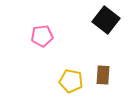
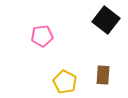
yellow pentagon: moved 6 px left, 1 px down; rotated 15 degrees clockwise
